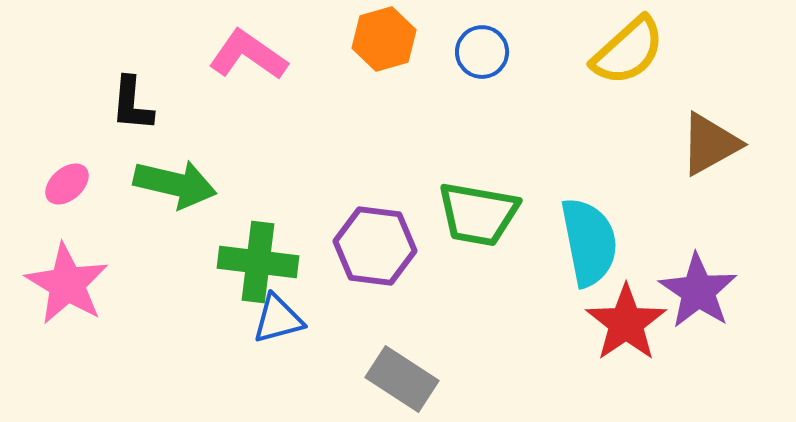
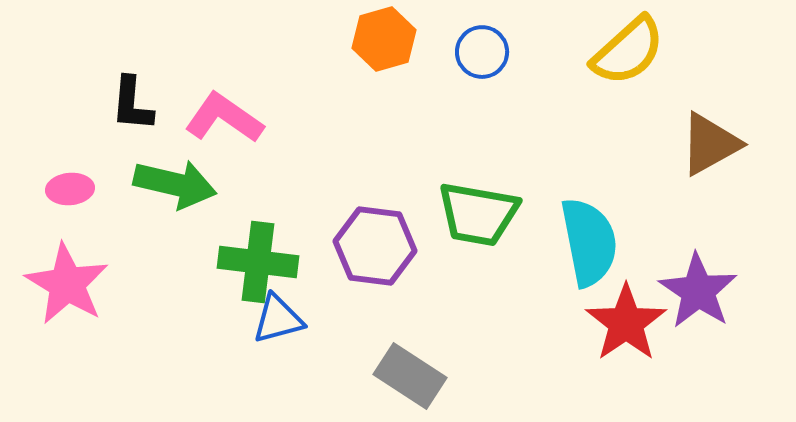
pink L-shape: moved 24 px left, 63 px down
pink ellipse: moved 3 px right, 5 px down; rotated 36 degrees clockwise
gray rectangle: moved 8 px right, 3 px up
